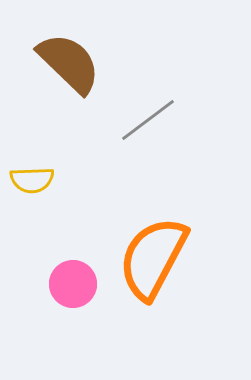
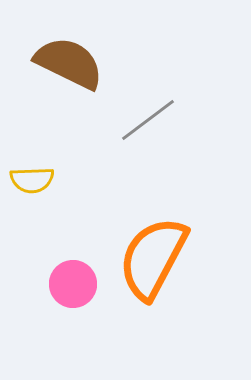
brown semicircle: rotated 18 degrees counterclockwise
